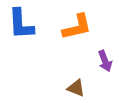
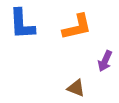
blue L-shape: moved 1 px right
purple arrow: rotated 45 degrees clockwise
